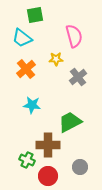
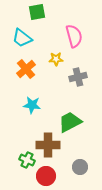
green square: moved 2 px right, 3 px up
gray cross: rotated 24 degrees clockwise
red circle: moved 2 px left
